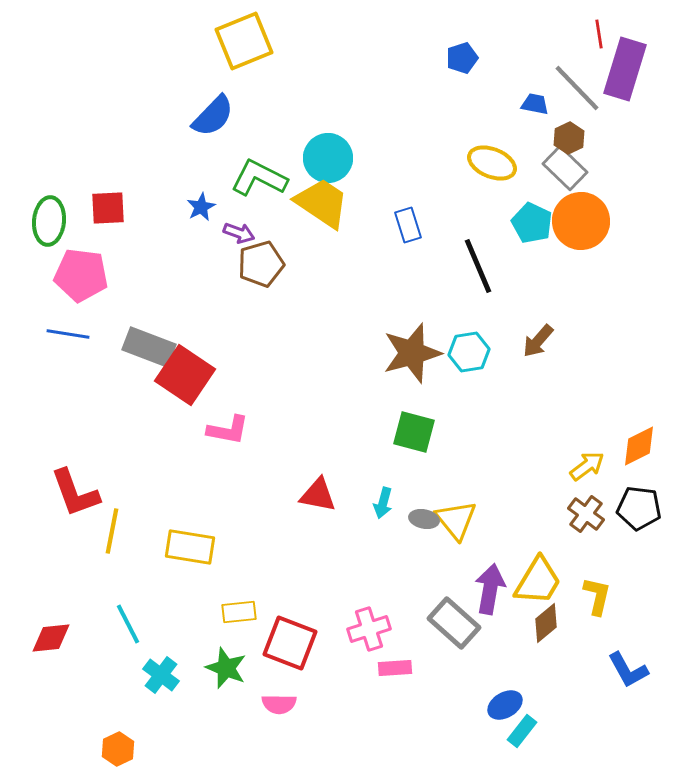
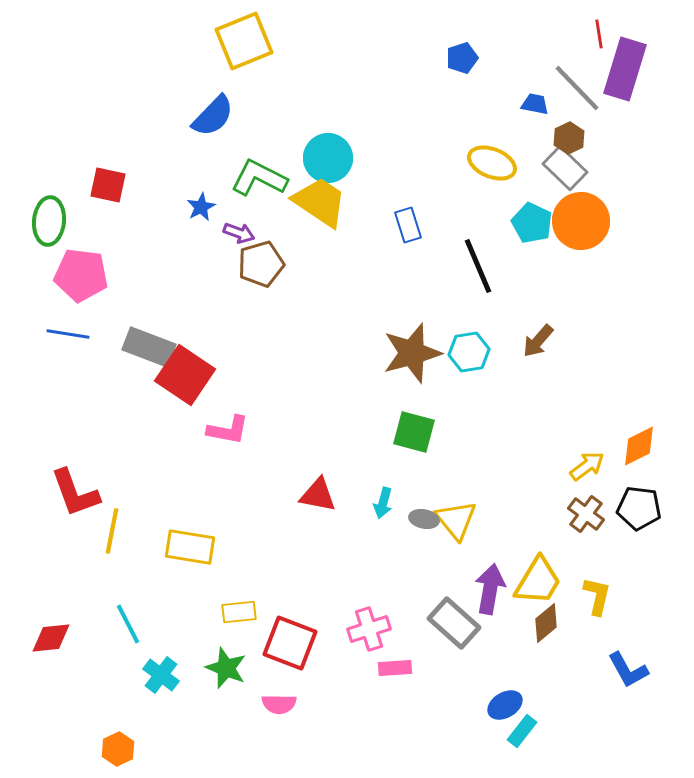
yellow trapezoid at (322, 203): moved 2 px left, 1 px up
red square at (108, 208): moved 23 px up; rotated 15 degrees clockwise
